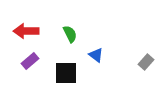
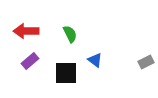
blue triangle: moved 1 px left, 5 px down
gray rectangle: rotated 21 degrees clockwise
